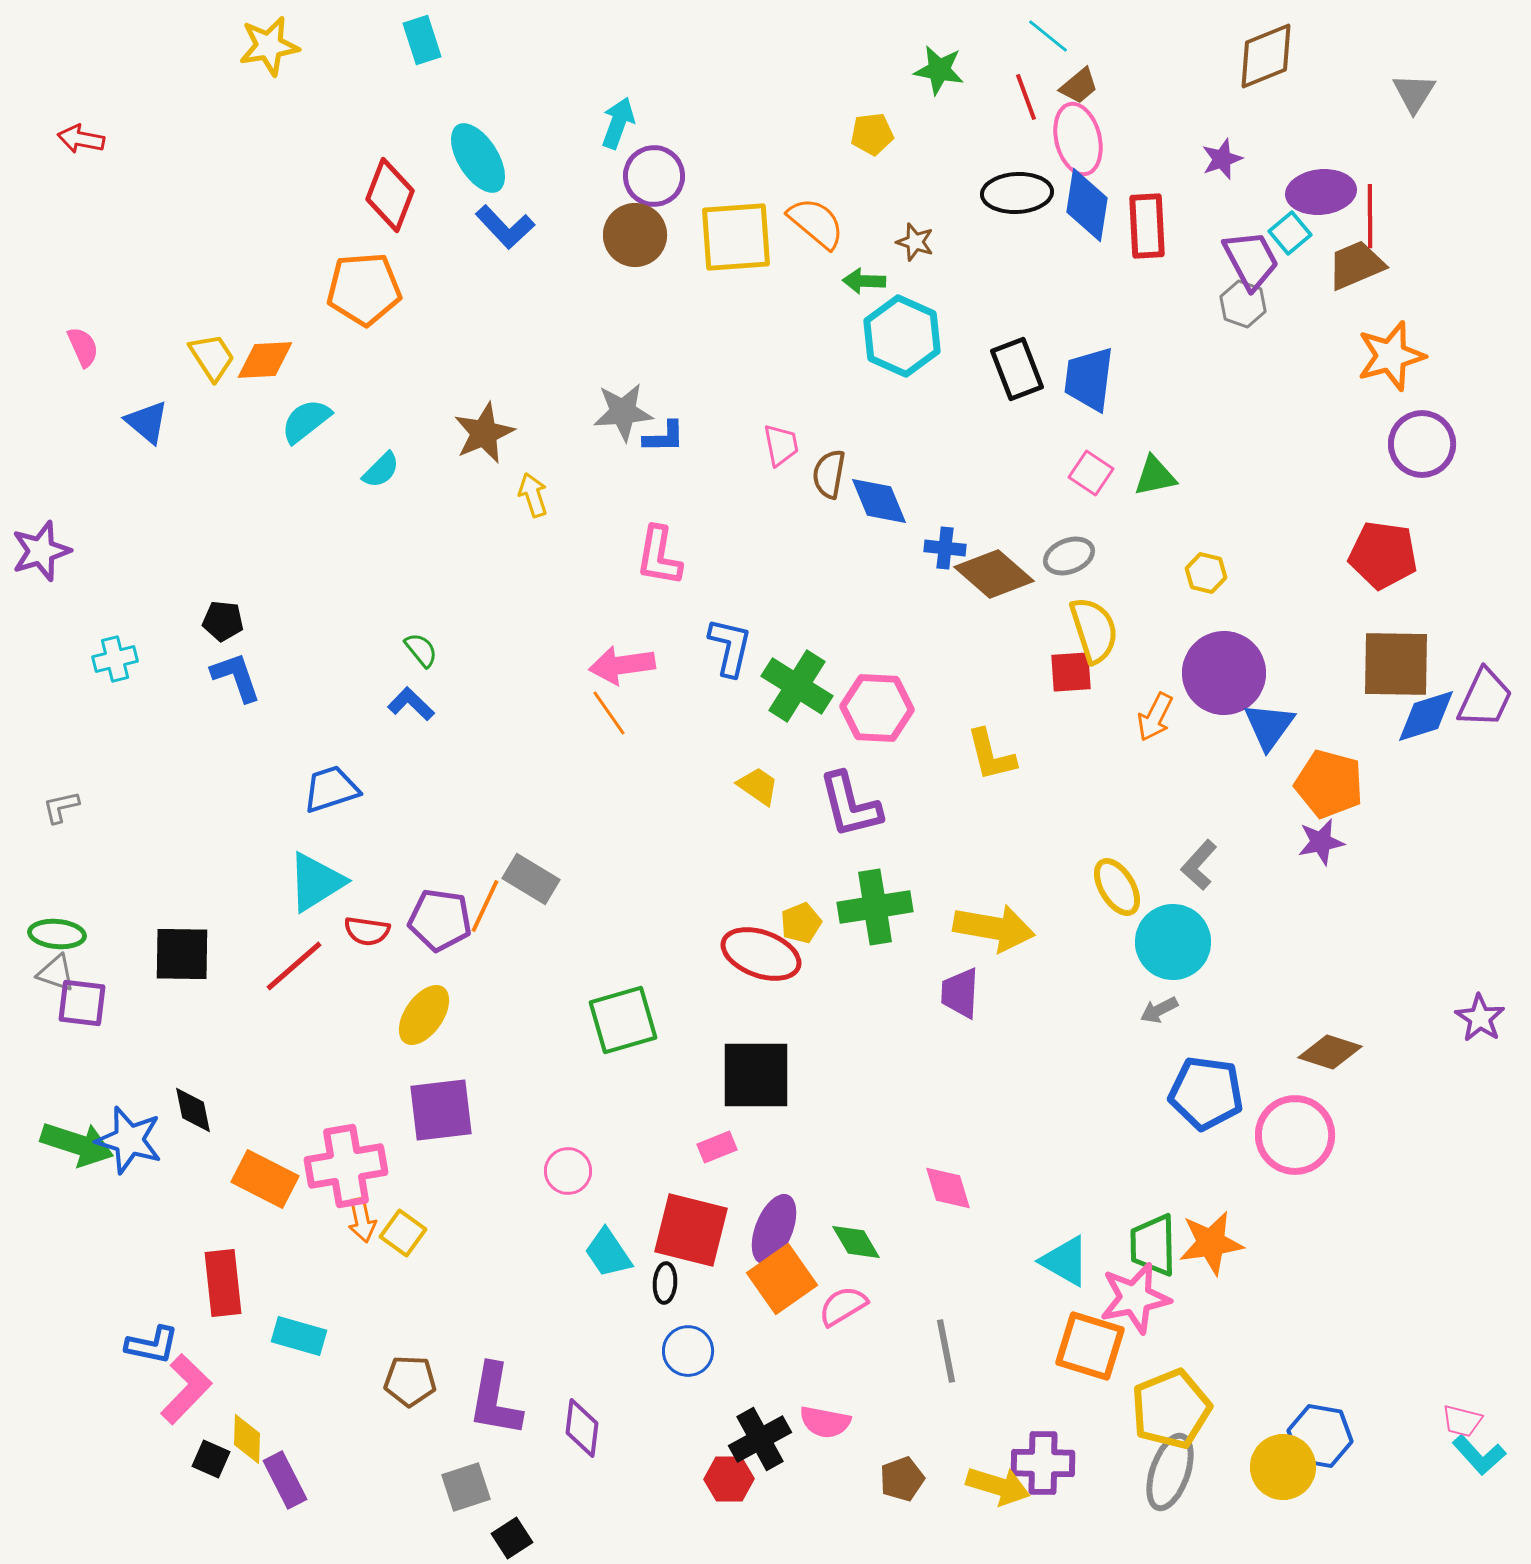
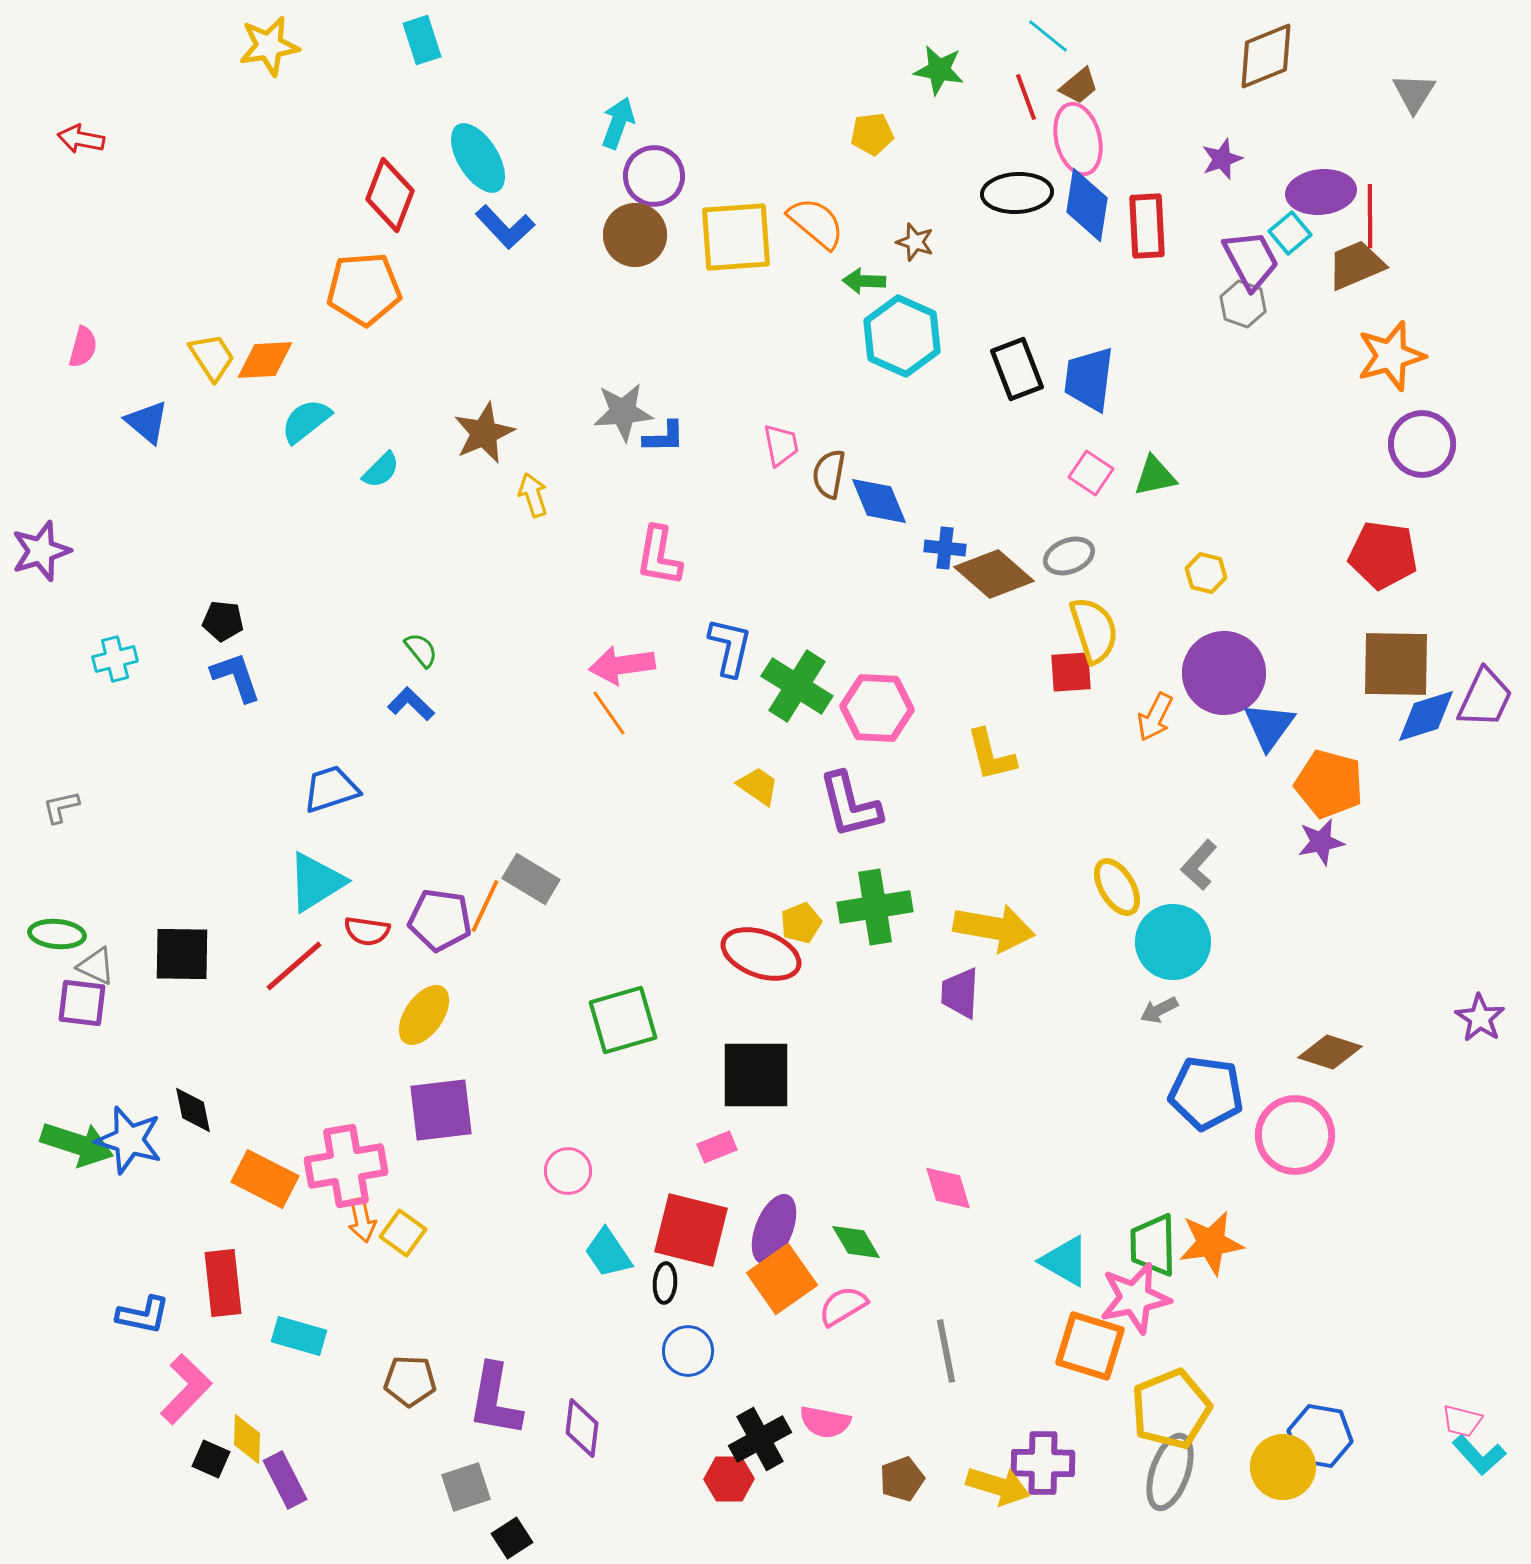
pink semicircle at (83, 347): rotated 39 degrees clockwise
gray triangle at (56, 973): moved 40 px right, 7 px up; rotated 6 degrees clockwise
blue L-shape at (152, 1345): moved 9 px left, 30 px up
